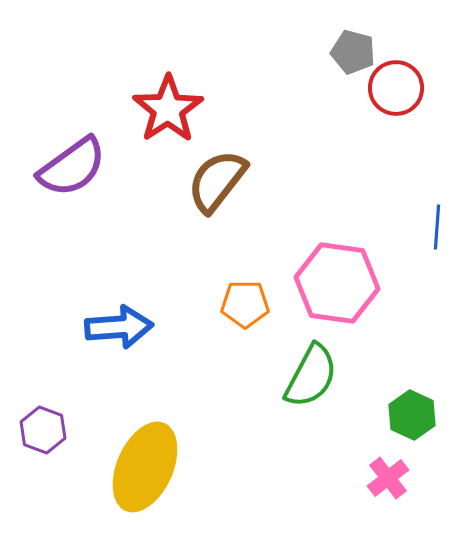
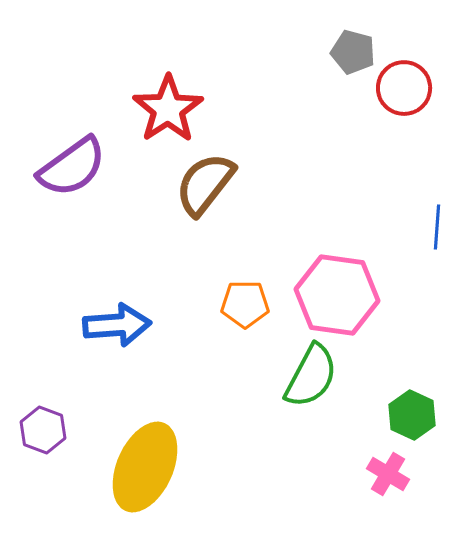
red circle: moved 8 px right
brown semicircle: moved 12 px left, 3 px down
pink hexagon: moved 12 px down
blue arrow: moved 2 px left, 2 px up
pink cross: moved 4 px up; rotated 21 degrees counterclockwise
